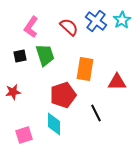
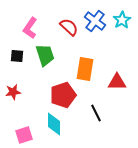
blue cross: moved 1 px left
pink L-shape: moved 1 px left, 1 px down
black square: moved 3 px left; rotated 16 degrees clockwise
